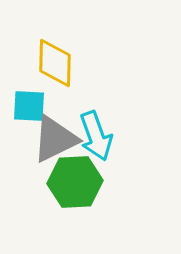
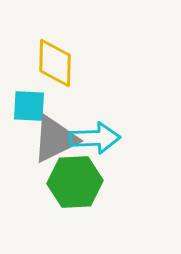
cyan arrow: moved 1 px left, 2 px down; rotated 72 degrees counterclockwise
